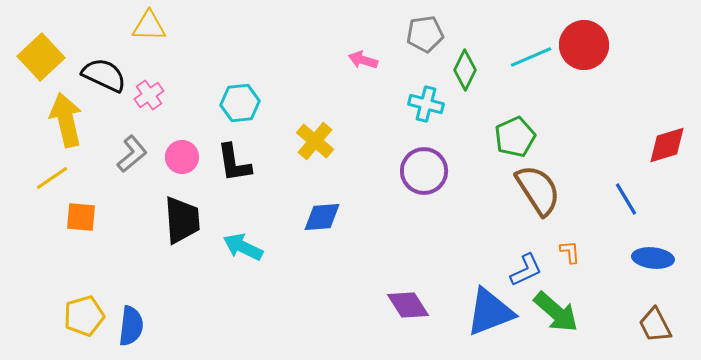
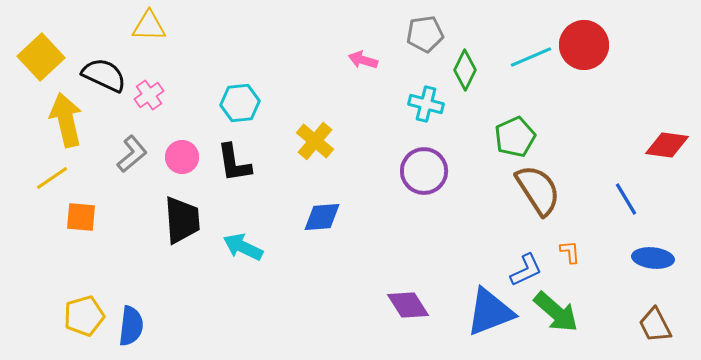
red diamond: rotated 24 degrees clockwise
